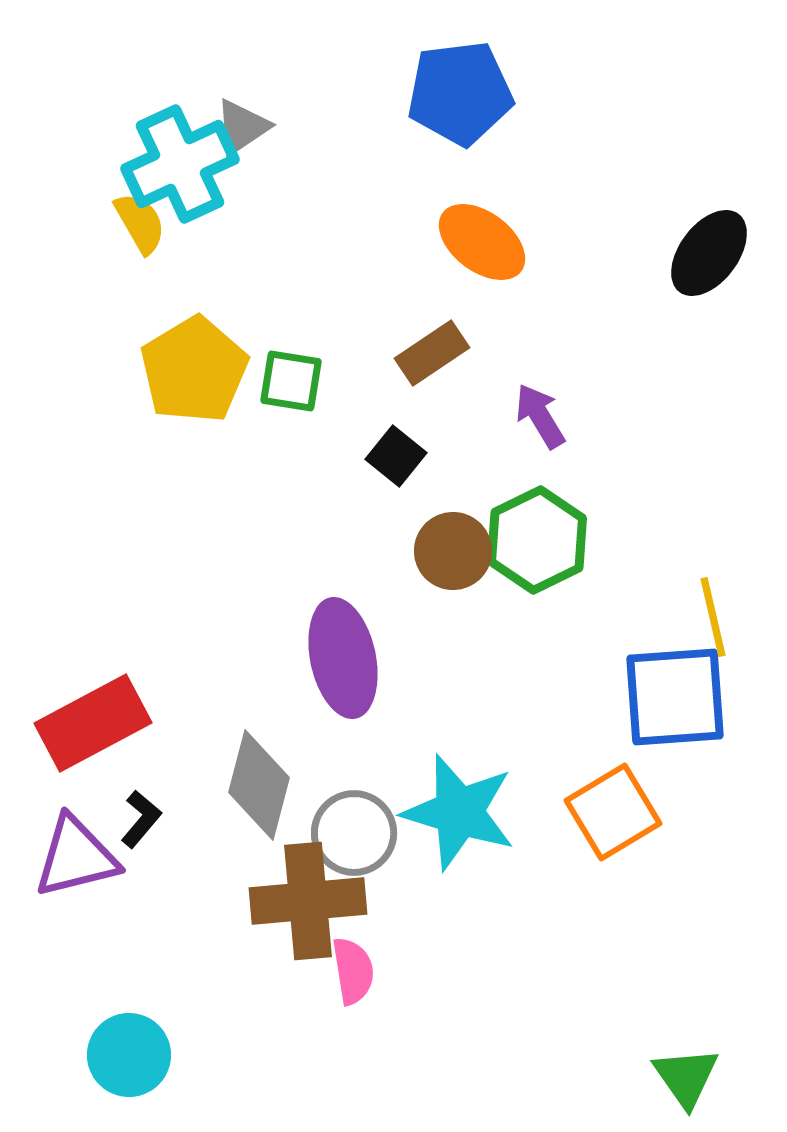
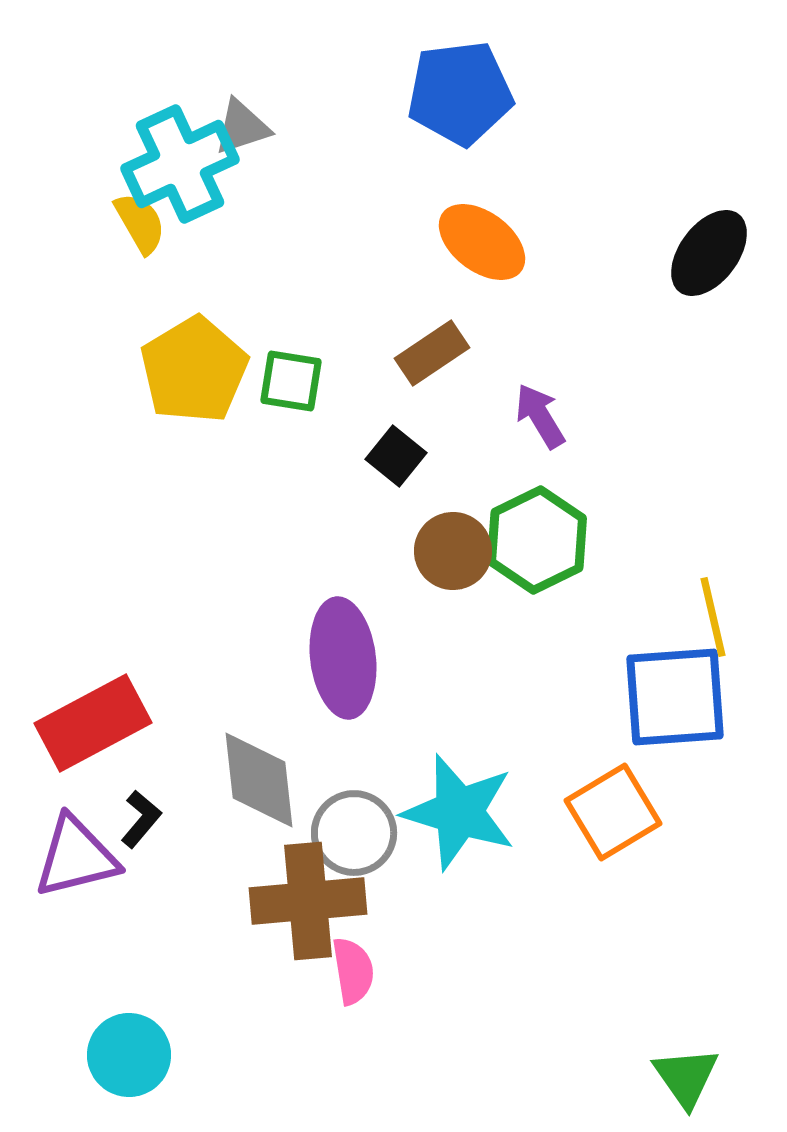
gray triangle: rotated 16 degrees clockwise
purple ellipse: rotated 5 degrees clockwise
gray diamond: moved 5 px up; rotated 21 degrees counterclockwise
